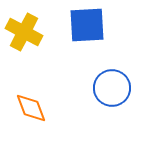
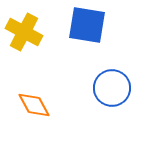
blue square: rotated 12 degrees clockwise
orange diamond: moved 3 px right, 3 px up; rotated 8 degrees counterclockwise
